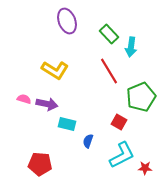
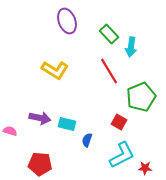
pink semicircle: moved 14 px left, 32 px down
purple arrow: moved 7 px left, 14 px down
blue semicircle: moved 1 px left, 1 px up
